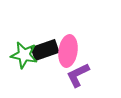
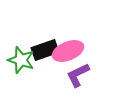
pink ellipse: rotated 60 degrees clockwise
green star: moved 3 px left, 5 px down; rotated 8 degrees clockwise
